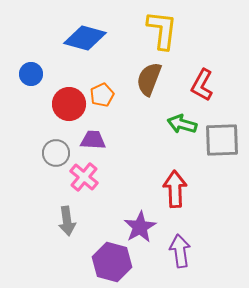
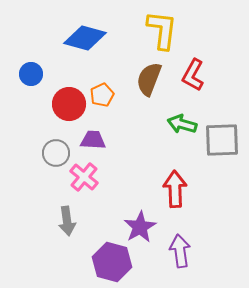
red L-shape: moved 9 px left, 10 px up
